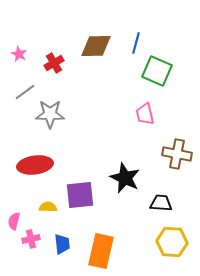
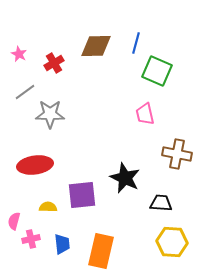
purple square: moved 2 px right
